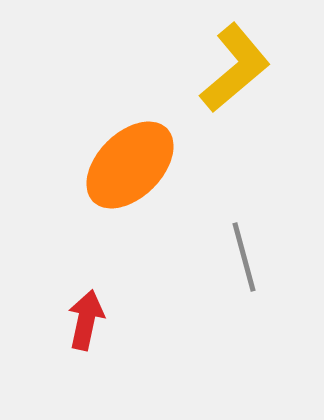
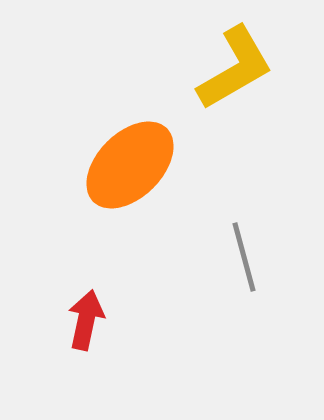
yellow L-shape: rotated 10 degrees clockwise
